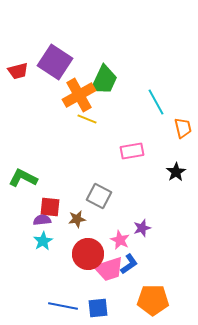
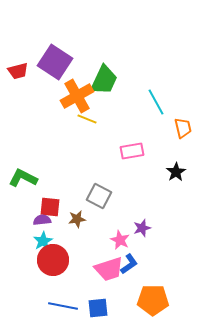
orange cross: moved 2 px left, 1 px down
red circle: moved 35 px left, 6 px down
